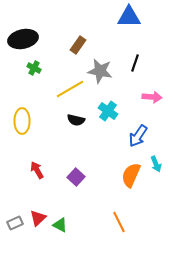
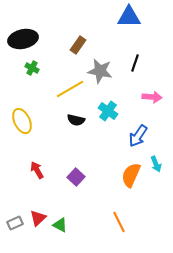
green cross: moved 2 px left
yellow ellipse: rotated 25 degrees counterclockwise
